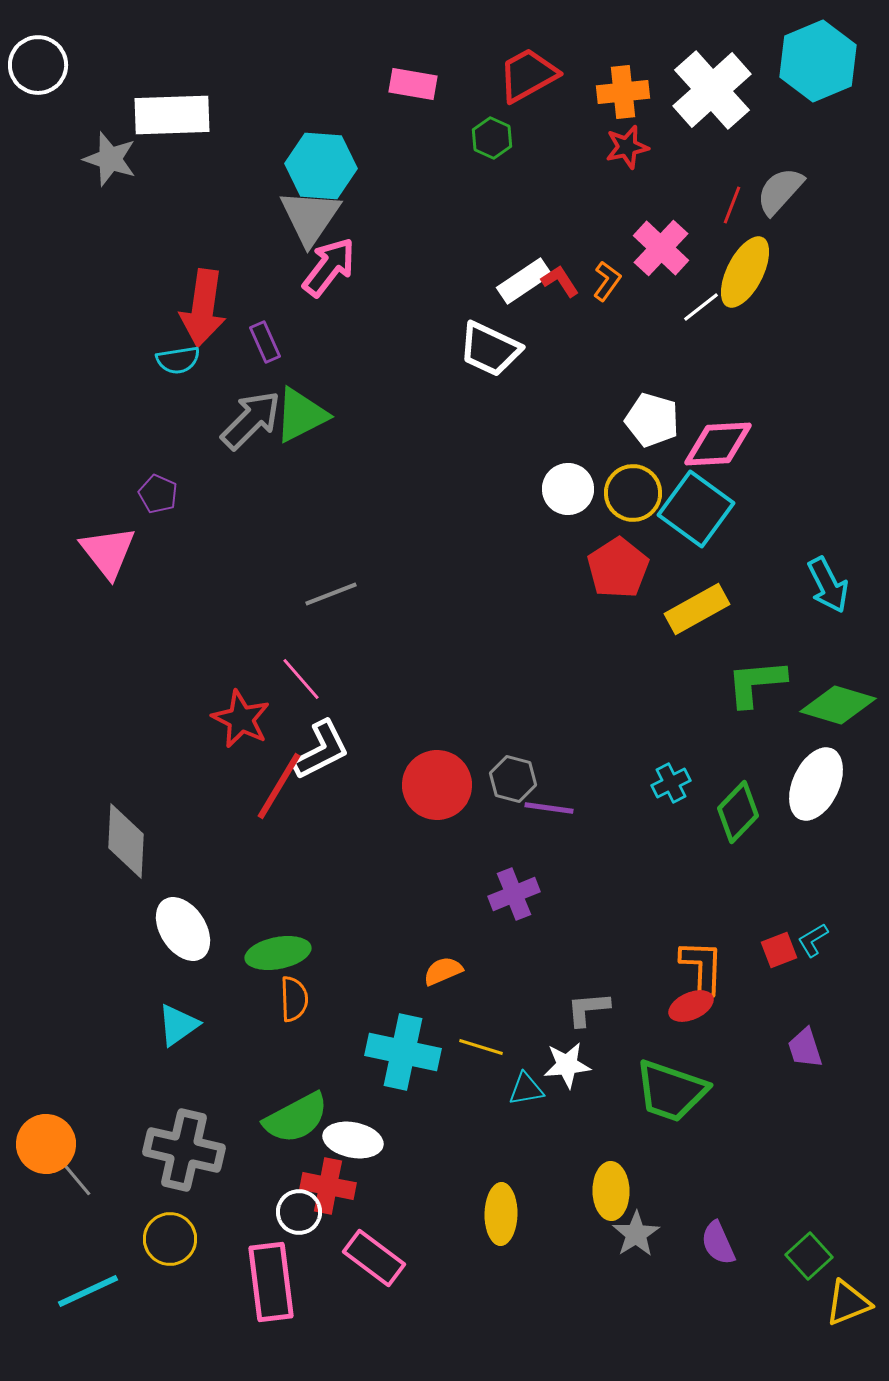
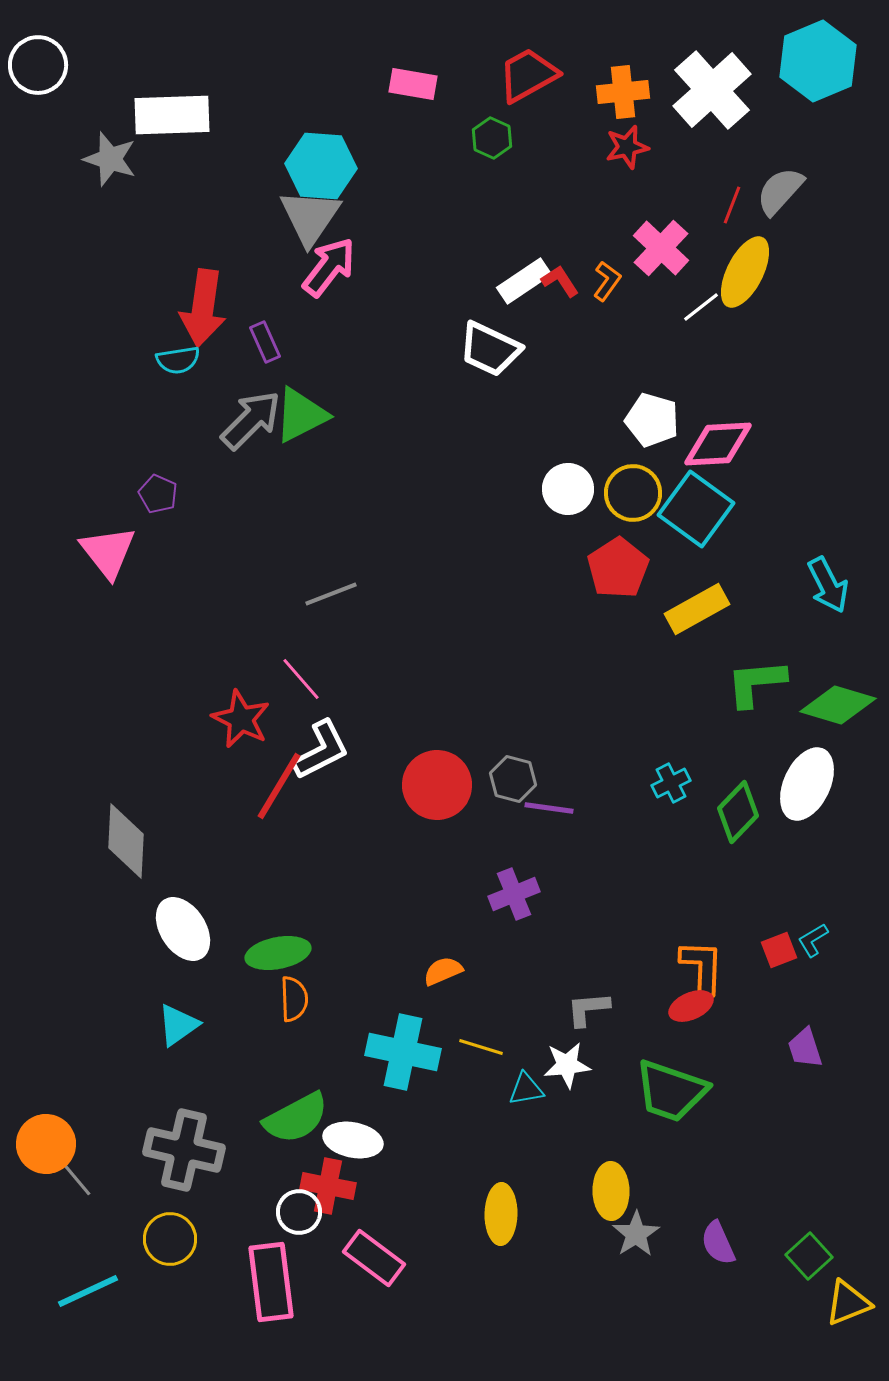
white ellipse at (816, 784): moved 9 px left
